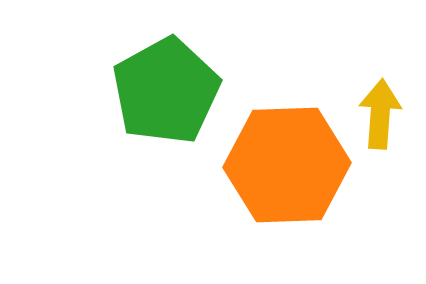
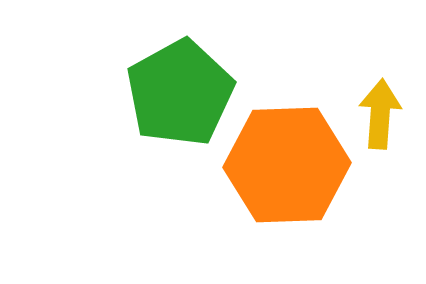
green pentagon: moved 14 px right, 2 px down
